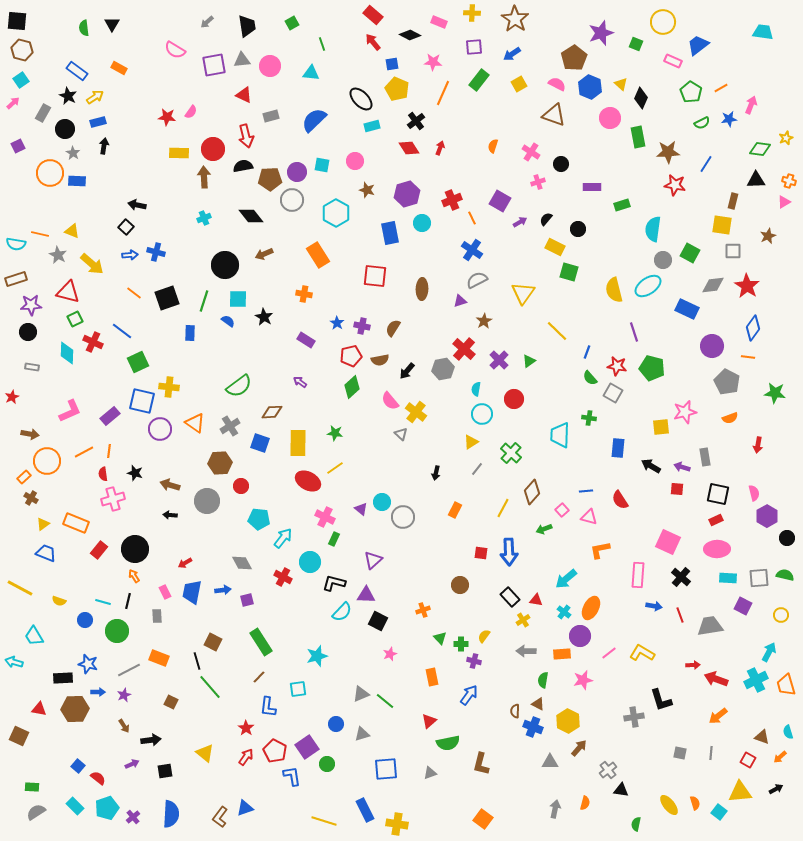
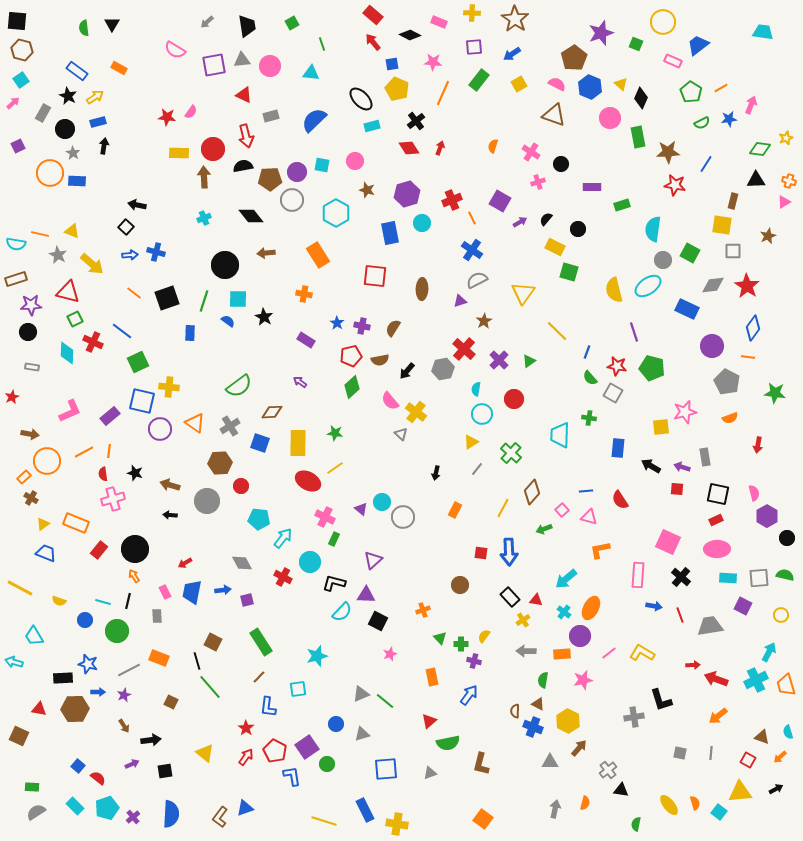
brown arrow at (264, 254): moved 2 px right, 1 px up; rotated 18 degrees clockwise
